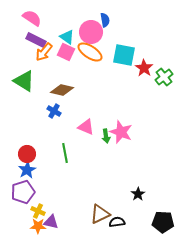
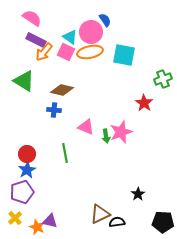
blue semicircle: rotated 24 degrees counterclockwise
cyan triangle: moved 3 px right
orange ellipse: rotated 45 degrees counterclockwise
red star: moved 35 px down
green cross: moved 1 px left, 2 px down; rotated 18 degrees clockwise
blue cross: moved 1 px up; rotated 24 degrees counterclockwise
pink star: rotated 30 degrees clockwise
purple pentagon: moved 1 px left
yellow cross: moved 23 px left, 7 px down; rotated 24 degrees clockwise
purple triangle: moved 1 px left, 1 px up
orange star: moved 1 px left, 1 px down; rotated 21 degrees clockwise
